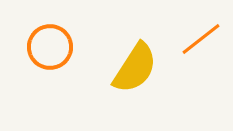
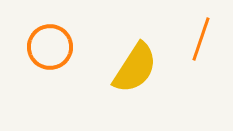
orange line: rotated 33 degrees counterclockwise
